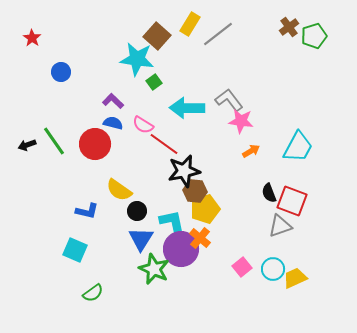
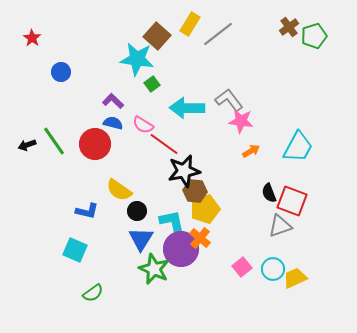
green square: moved 2 px left, 2 px down
